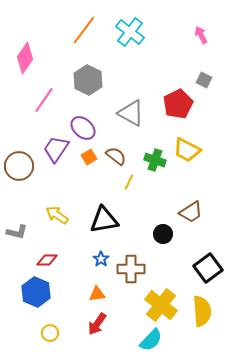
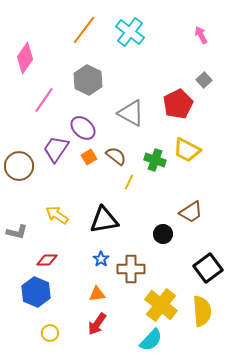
gray square: rotated 21 degrees clockwise
